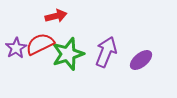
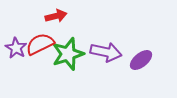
purple star: rotated 10 degrees counterclockwise
purple arrow: rotated 80 degrees clockwise
